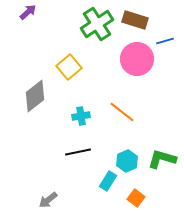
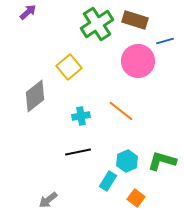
pink circle: moved 1 px right, 2 px down
orange line: moved 1 px left, 1 px up
green L-shape: moved 2 px down
